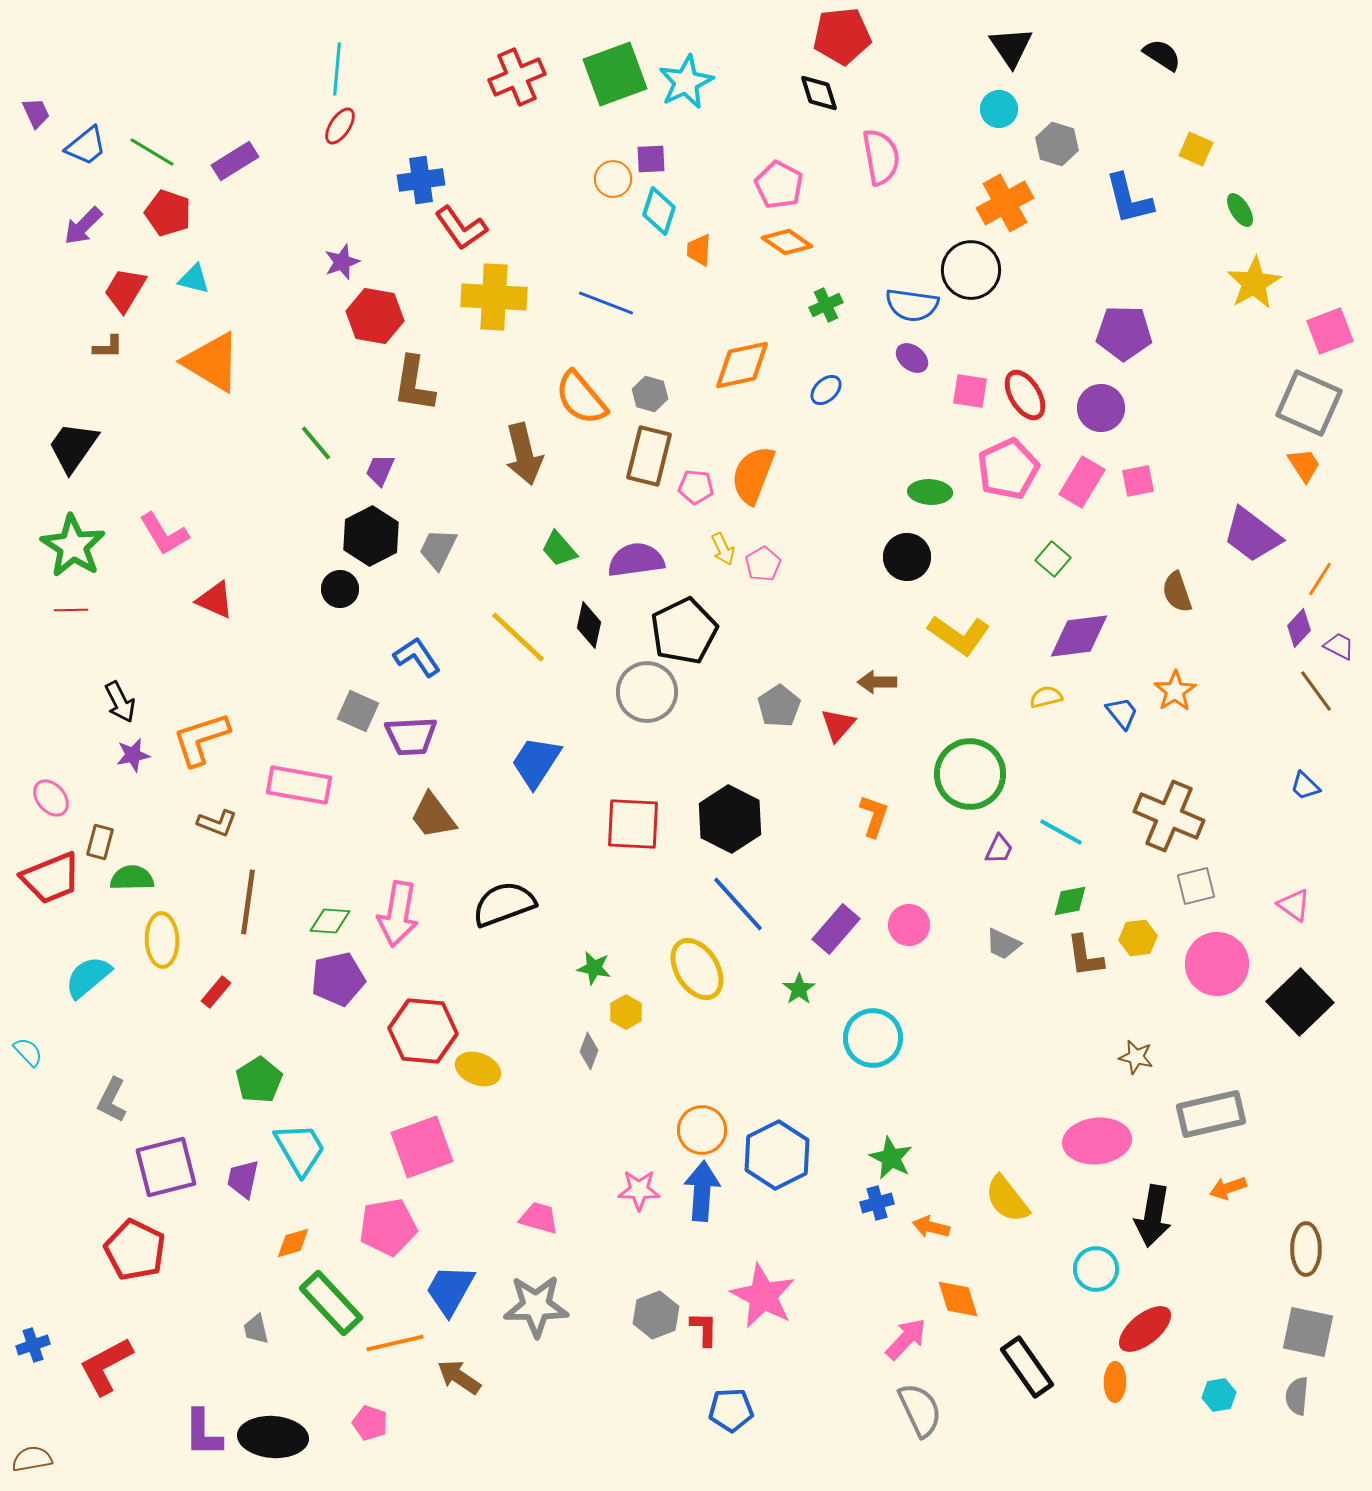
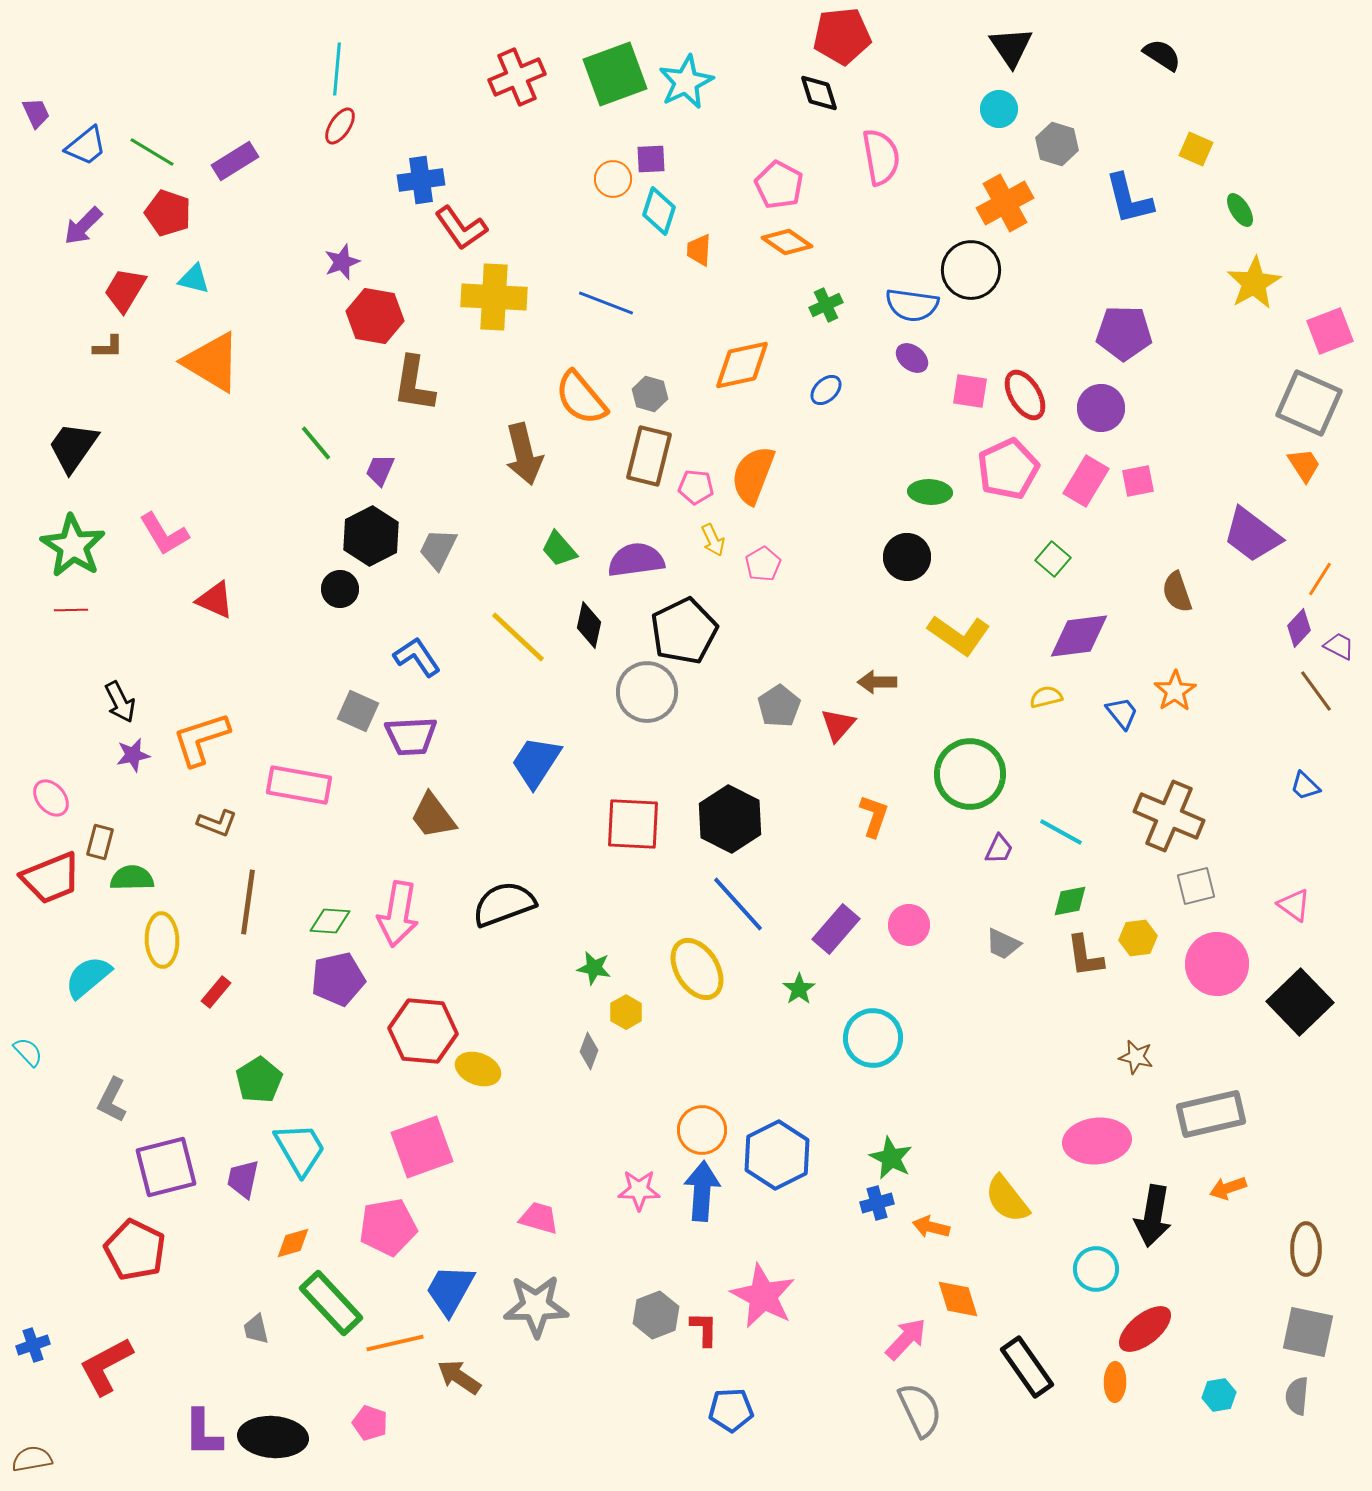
pink rectangle at (1082, 482): moved 4 px right, 1 px up
yellow arrow at (723, 549): moved 10 px left, 9 px up
